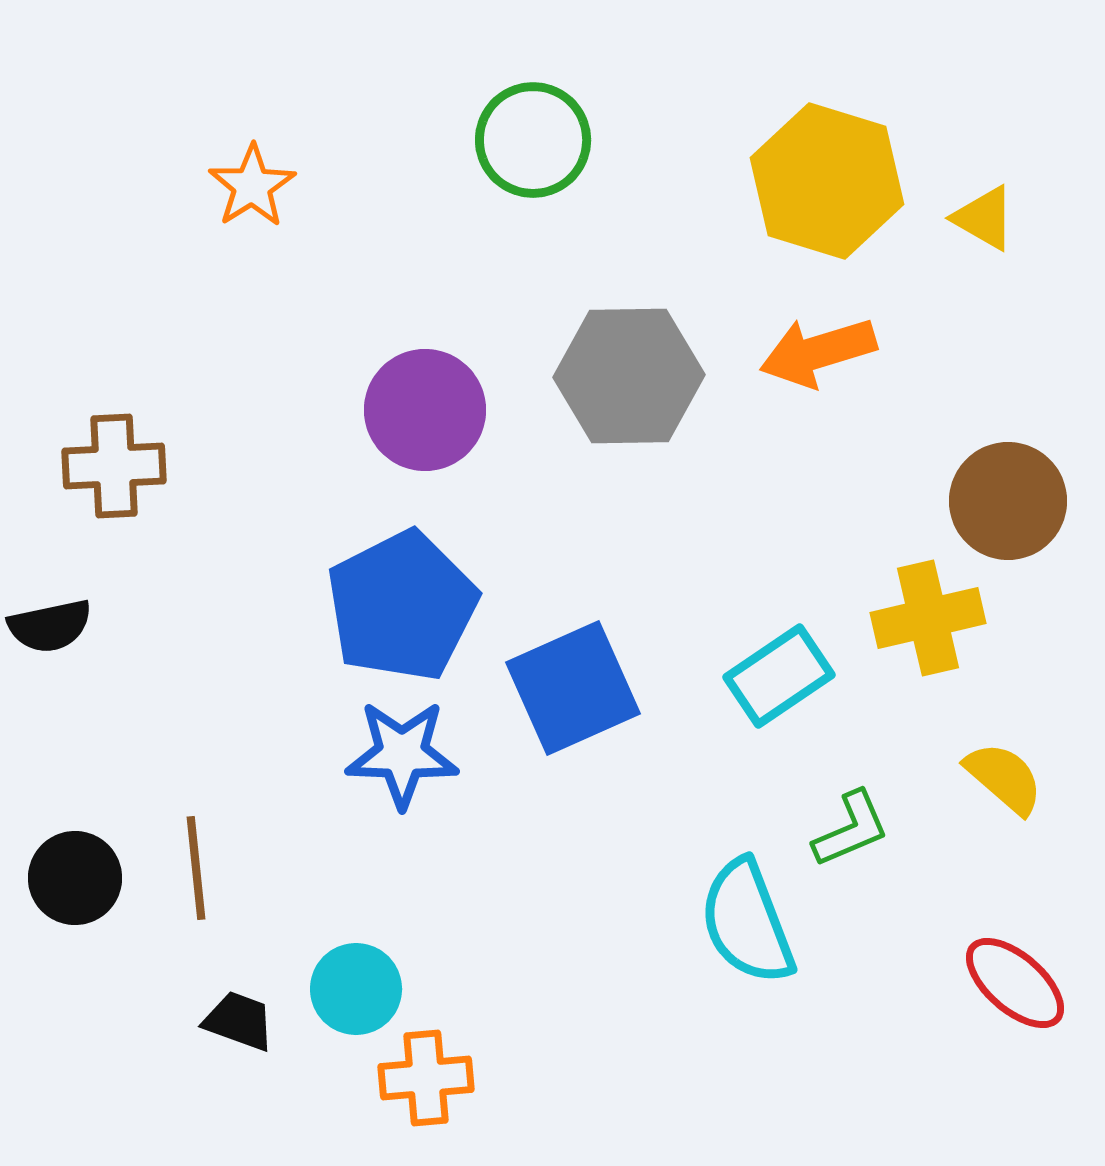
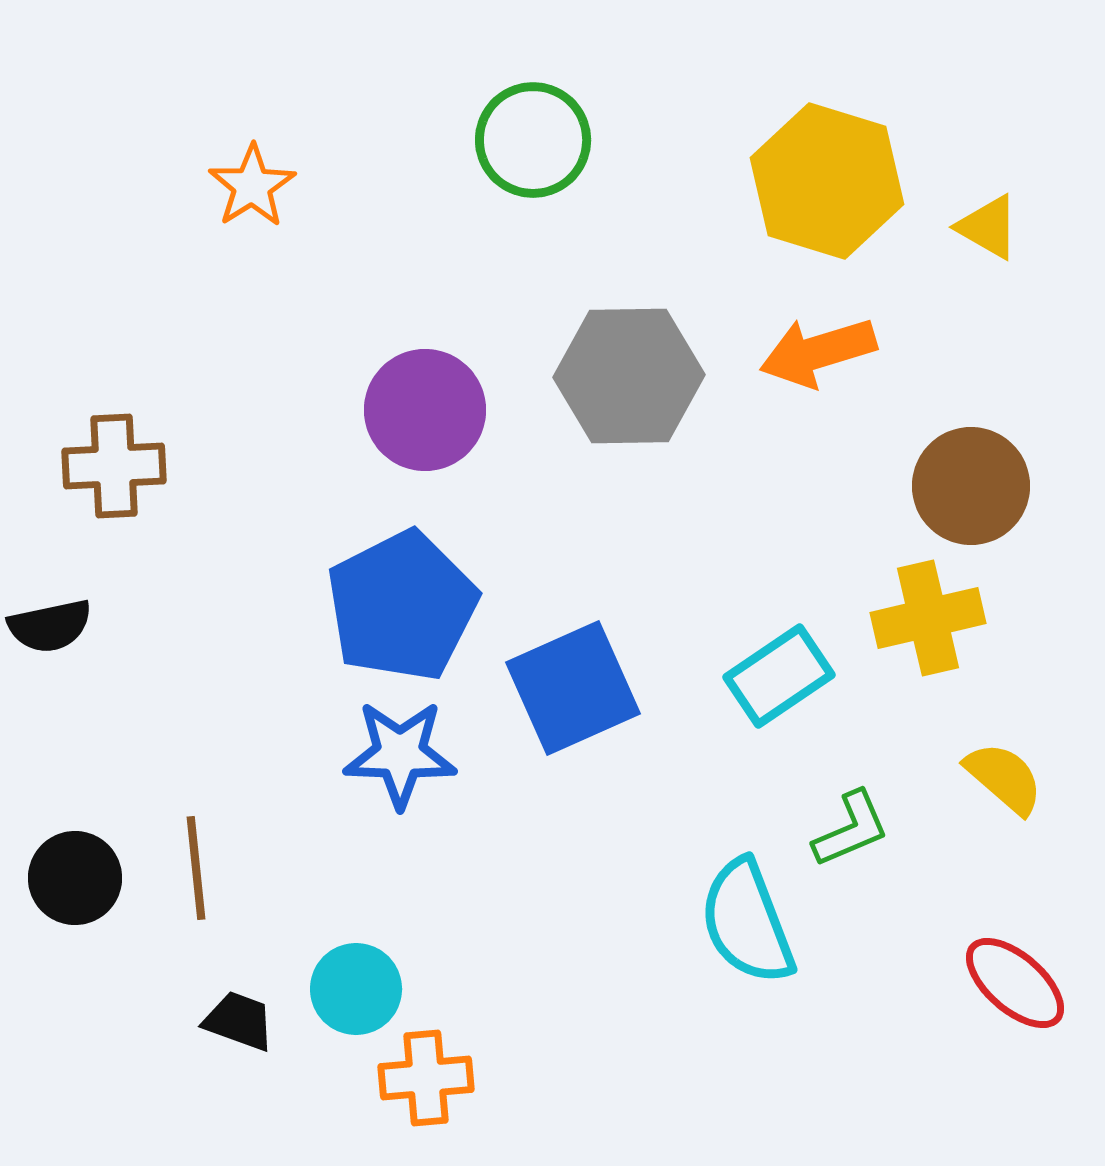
yellow triangle: moved 4 px right, 9 px down
brown circle: moved 37 px left, 15 px up
blue star: moved 2 px left
